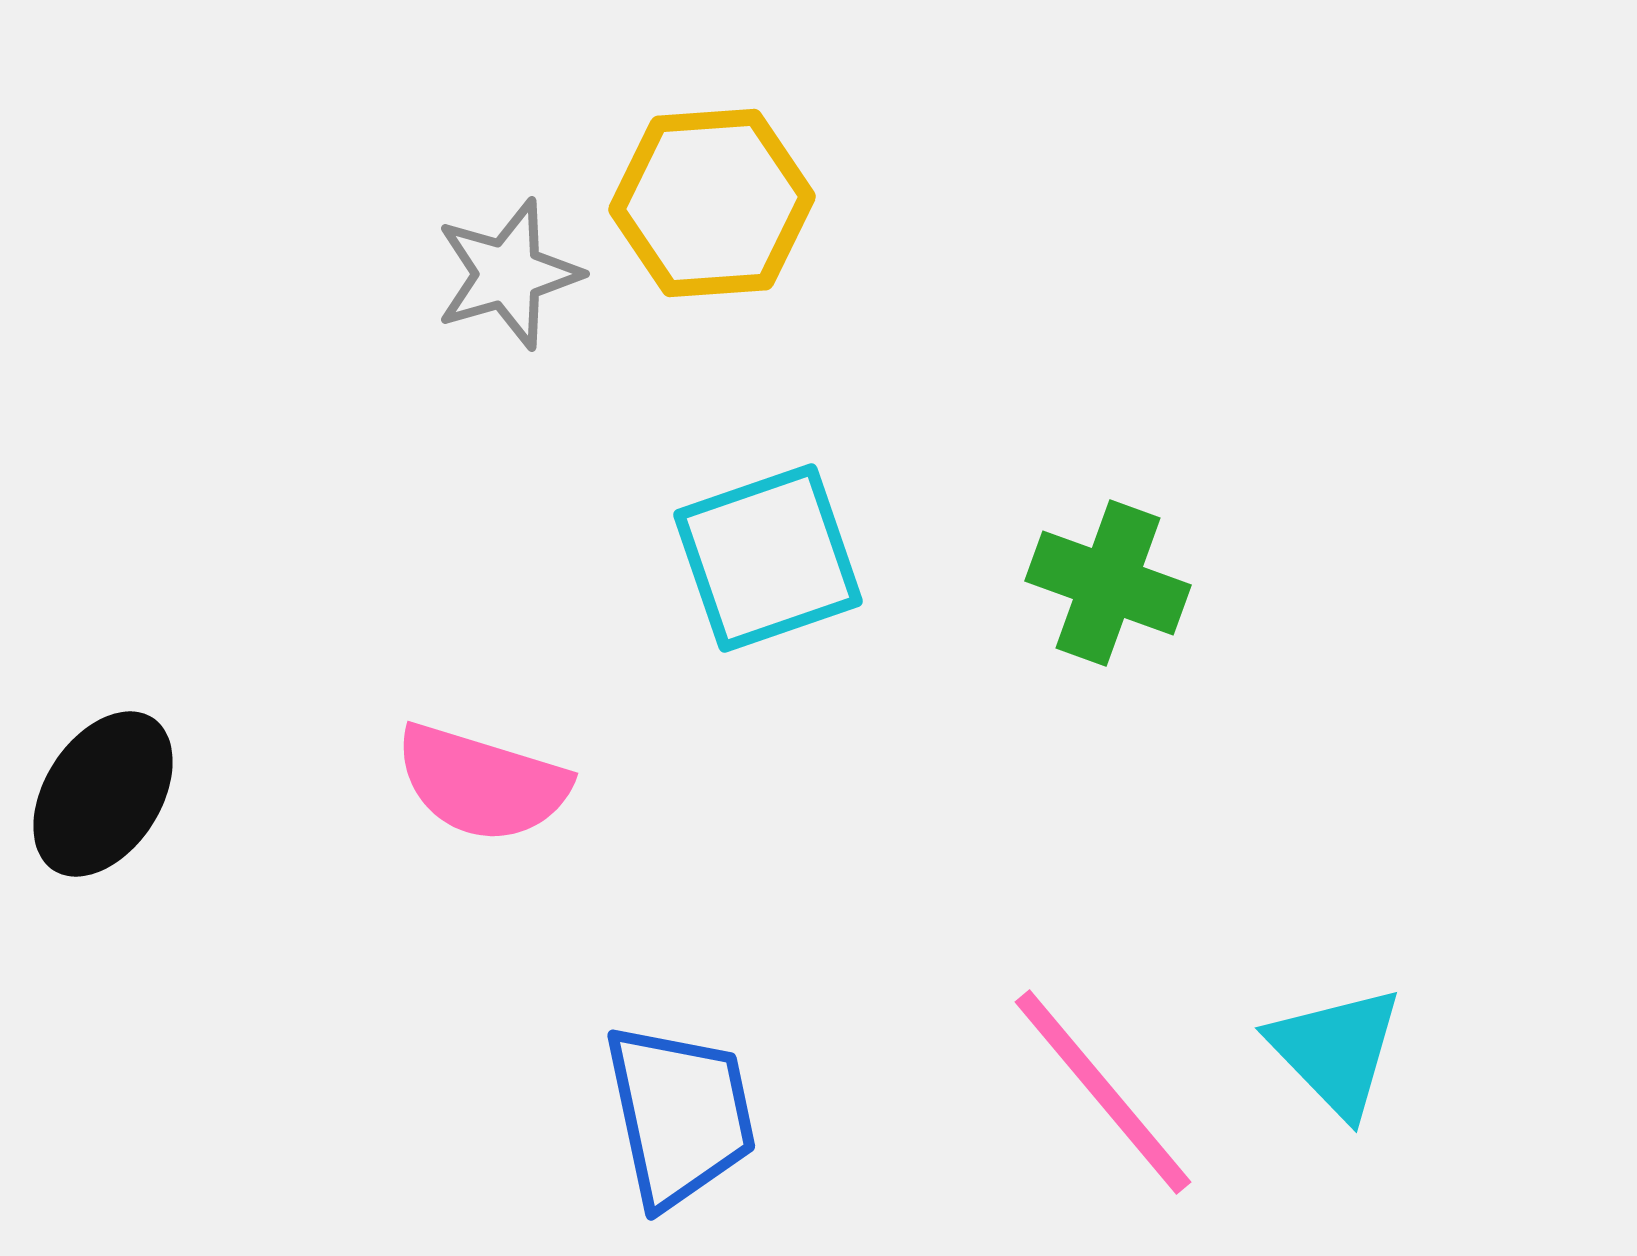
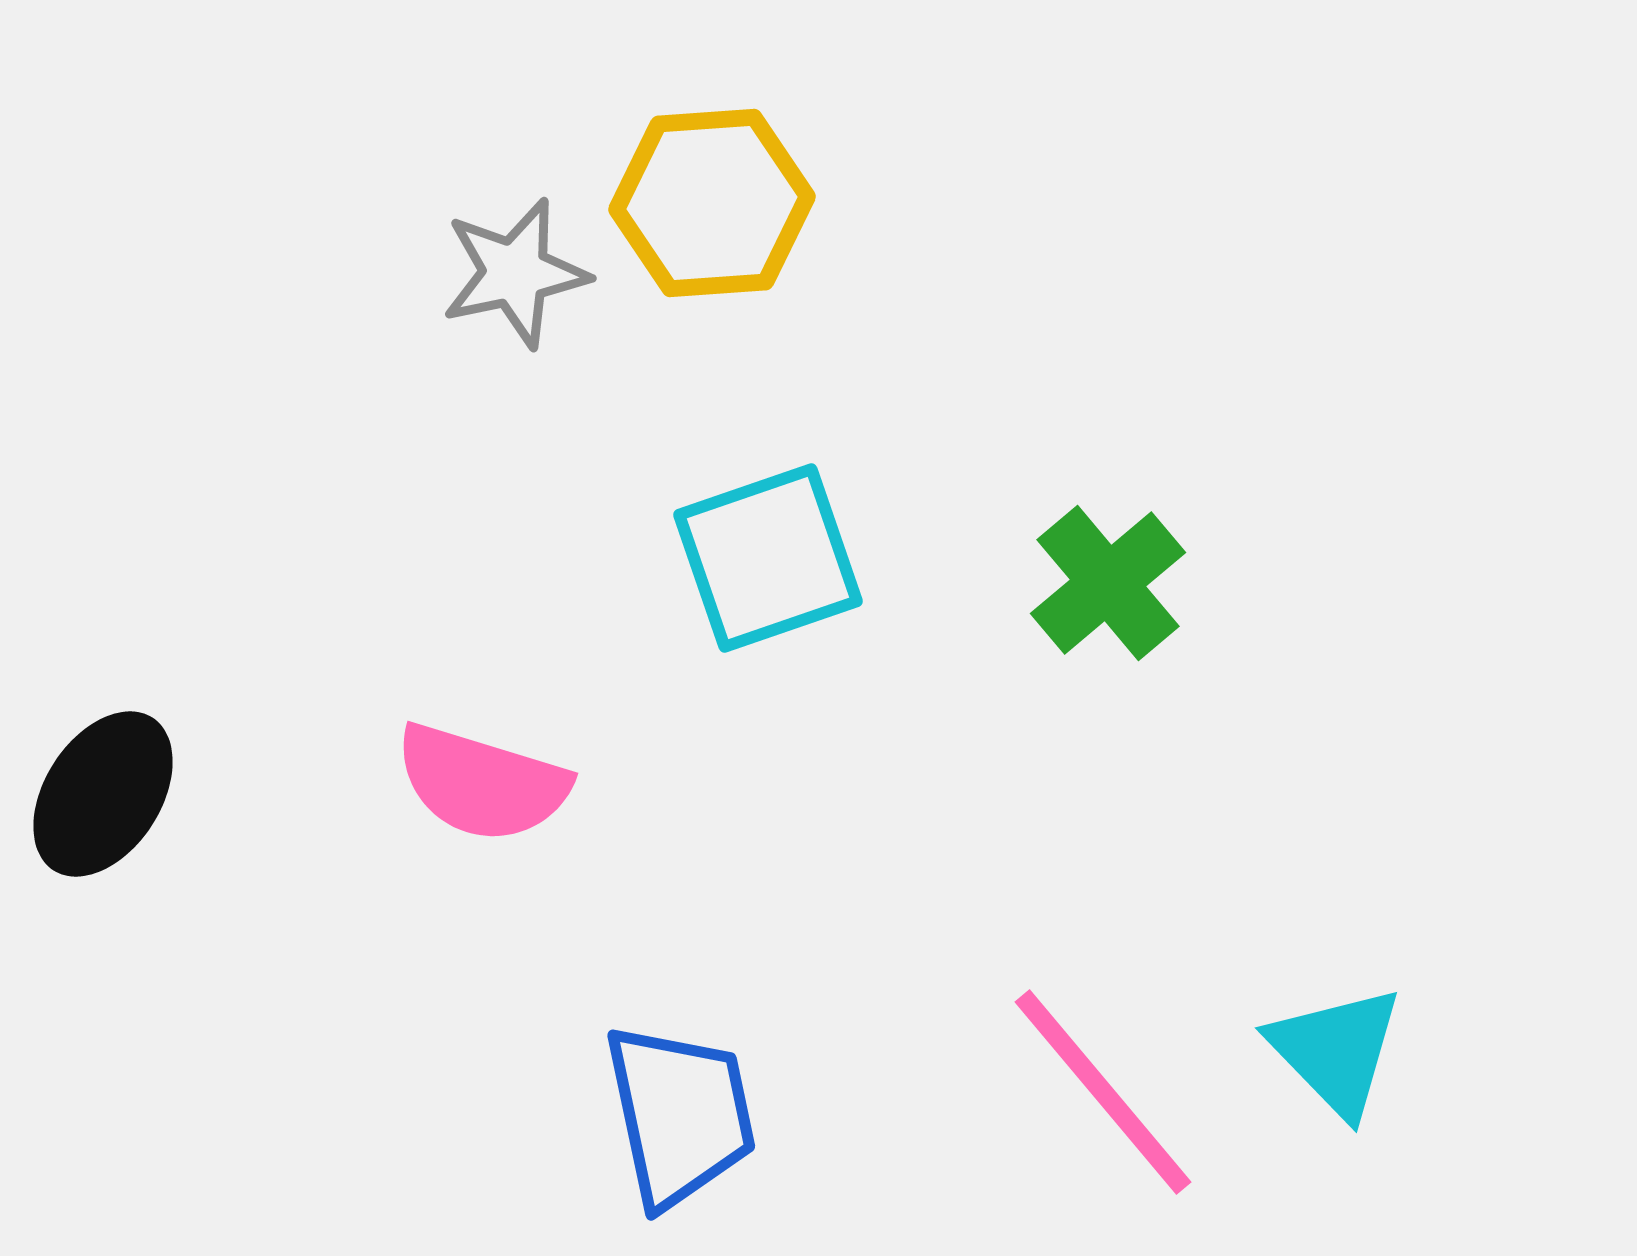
gray star: moved 7 px right, 1 px up; rotated 4 degrees clockwise
green cross: rotated 30 degrees clockwise
